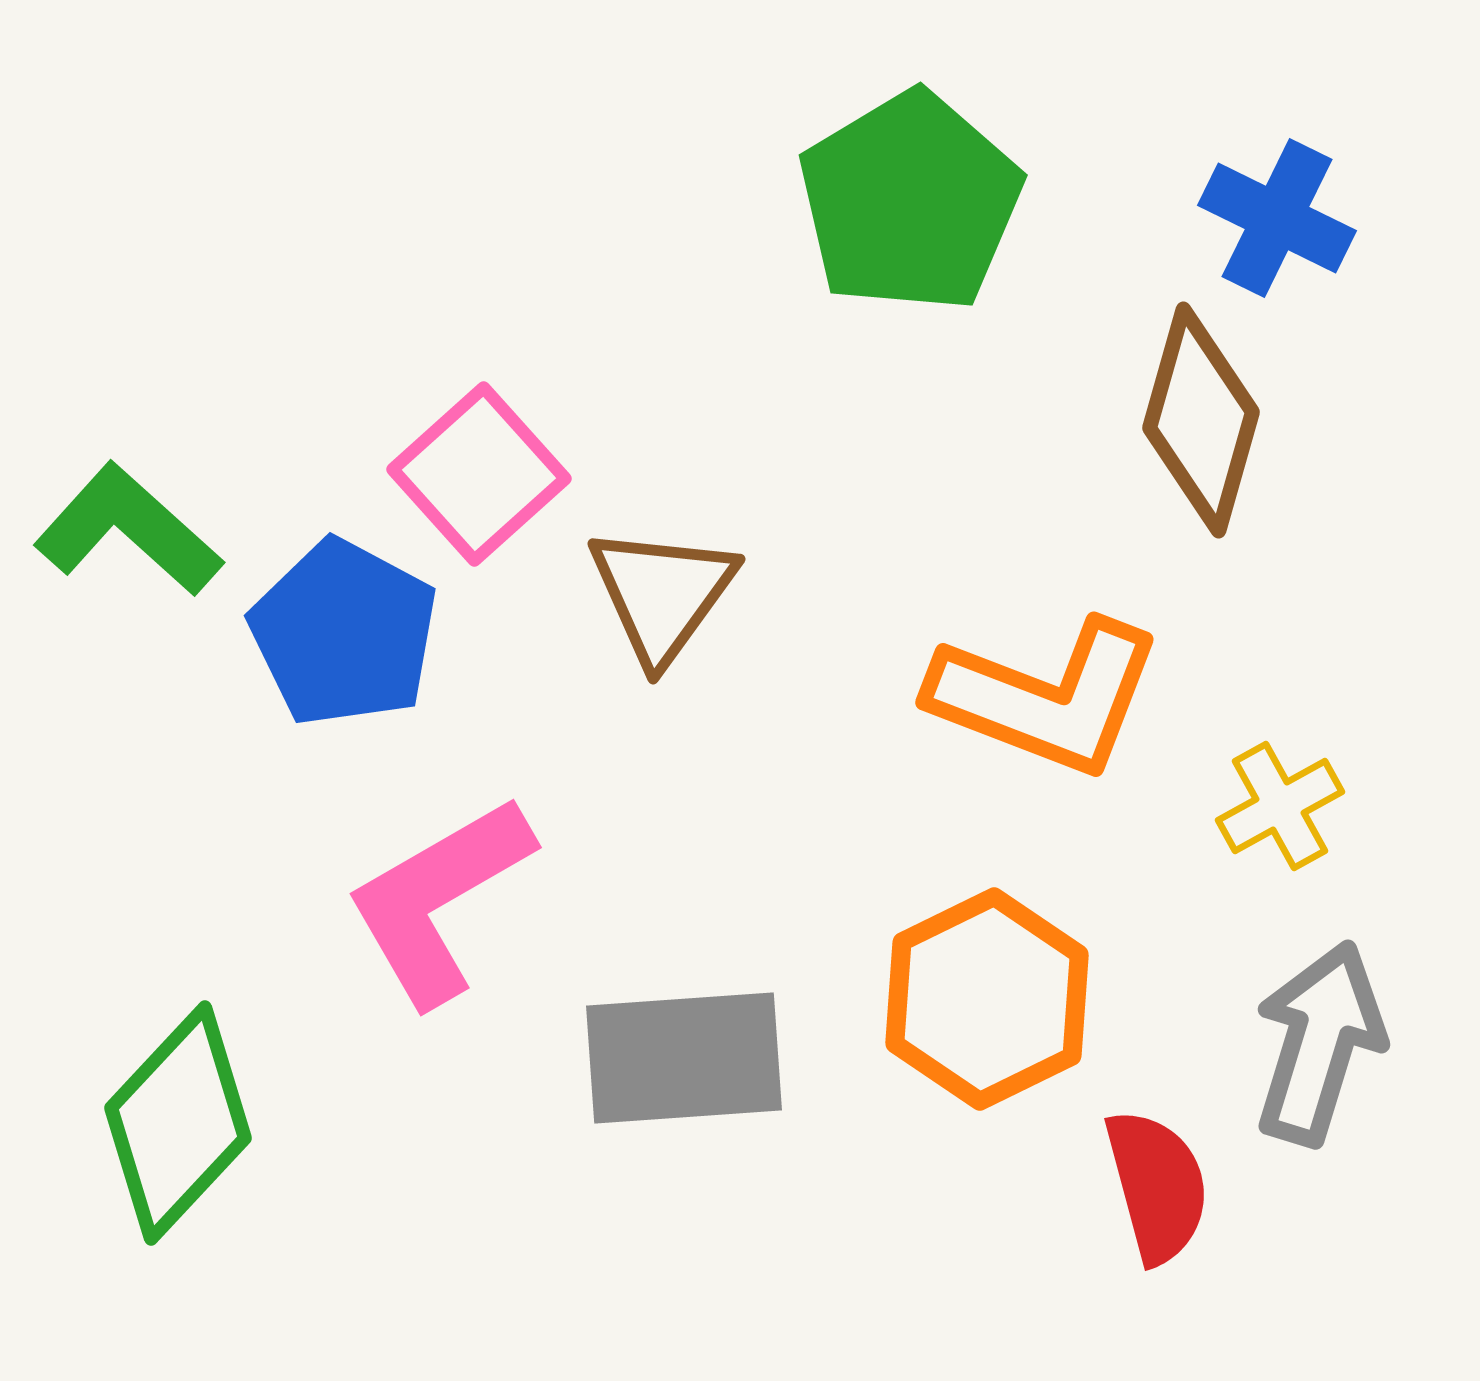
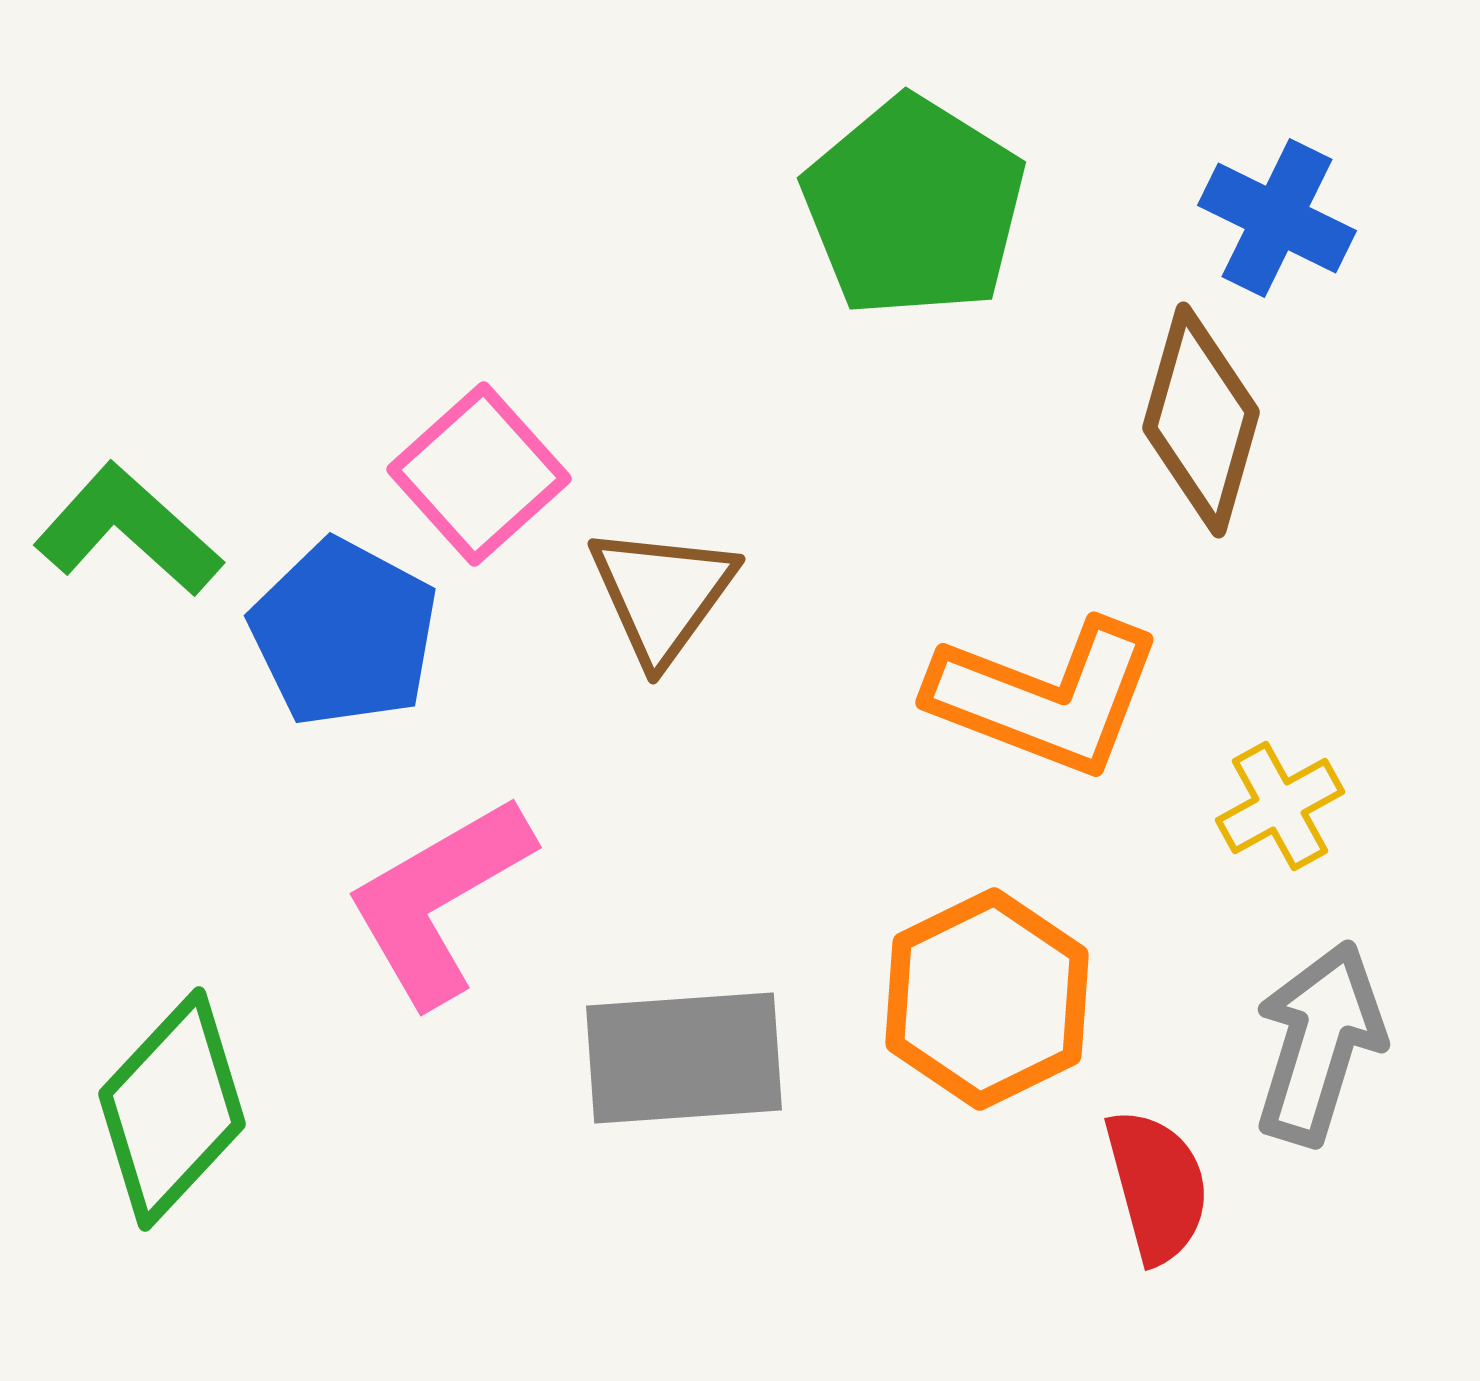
green pentagon: moved 4 px right, 5 px down; rotated 9 degrees counterclockwise
green diamond: moved 6 px left, 14 px up
